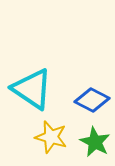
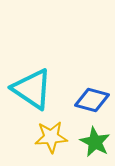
blue diamond: rotated 12 degrees counterclockwise
yellow star: rotated 20 degrees counterclockwise
